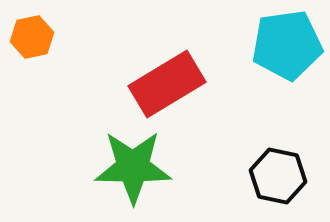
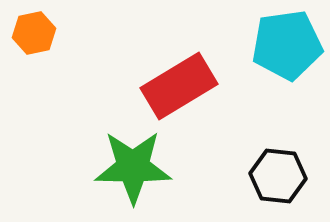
orange hexagon: moved 2 px right, 4 px up
red rectangle: moved 12 px right, 2 px down
black hexagon: rotated 6 degrees counterclockwise
